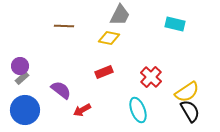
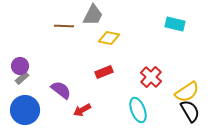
gray trapezoid: moved 27 px left
